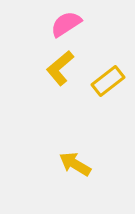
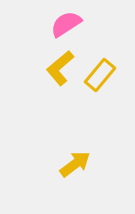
yellow rectangle: moved 8 px left, 6 px up; rotated 12 degrees counterclockwise
yellow arrow: rotated 112 degrees clockwise
